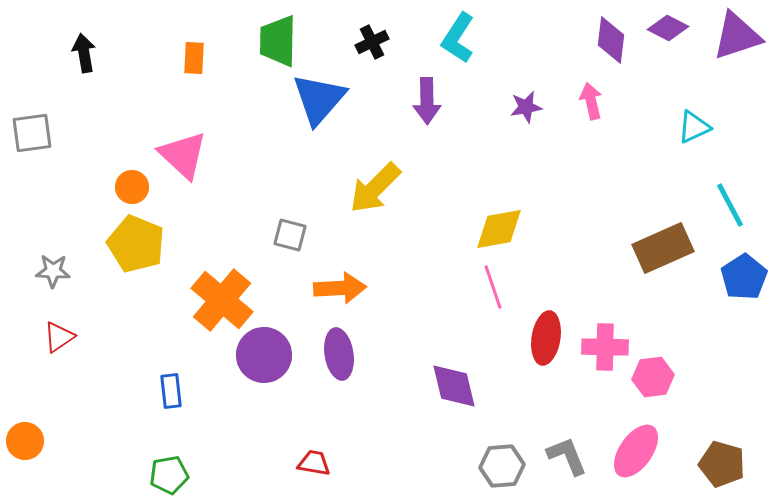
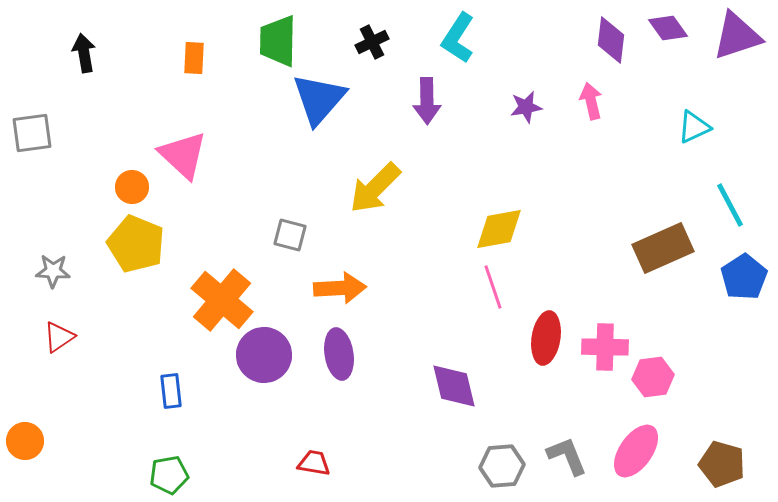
purple diamond at (668, 28): rotated 27 degrees clockwise
